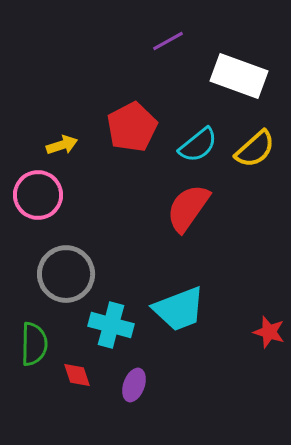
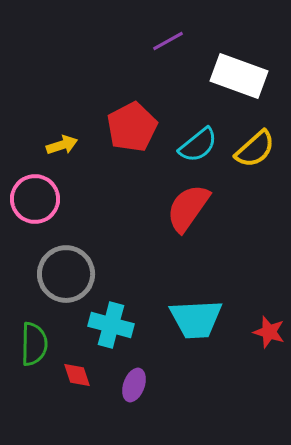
pink circle: moved 3 px left, 4 px down
cyan trapezoid: moved 17 px right, 10 px down; rotated 18 degrees clockwise
